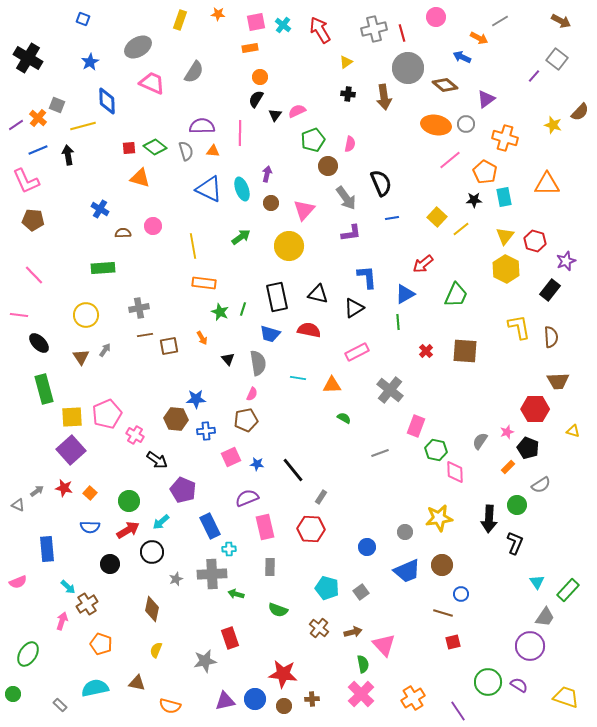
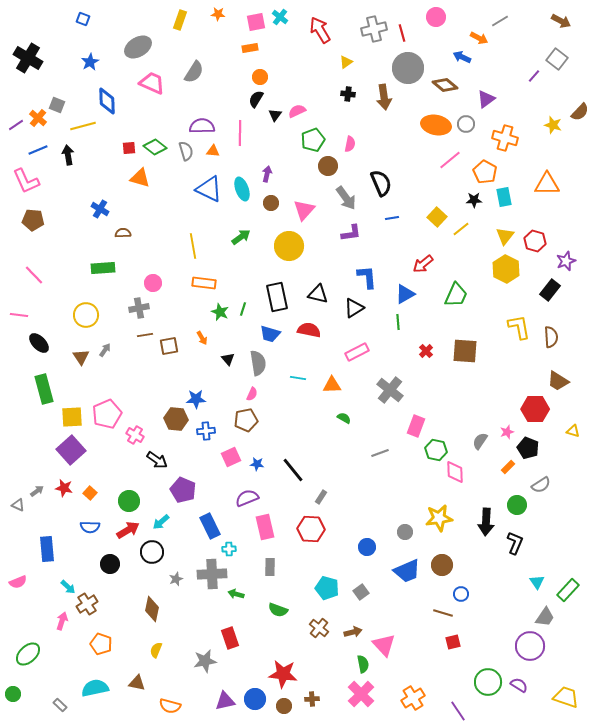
cyan cross at (283, 25): moved 3 px left, 8 px up
pink circle at (153, 226): moved 57 px down
brown trapezoid at (558, 381): rotated 35 degrees clockwise
black arrow at (489, 519): moved 3 px left, 3 px down
green ellipse at (28, 654): rotated 15 degrees clockwise
